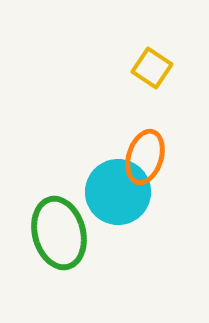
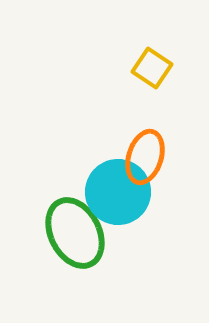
green ellipse: moved 16 px right; rotated 12 degrees counterclockwise
